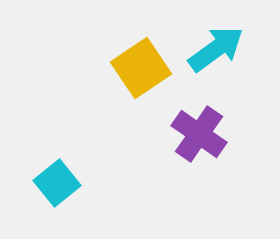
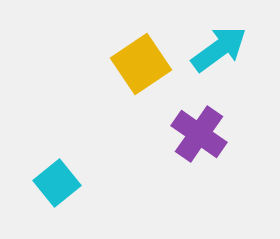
cyan arrow: moved 3 px right
yellow square: moved 4 px up
